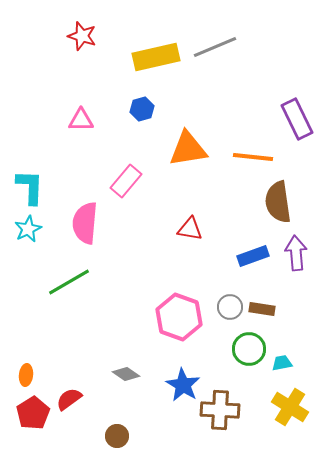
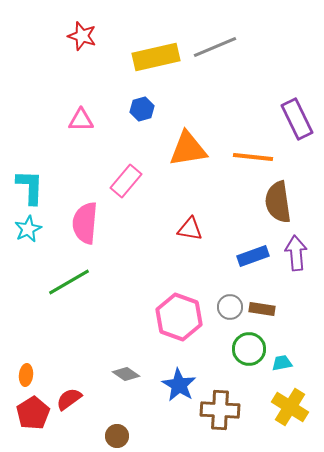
blue star: moved 4 px left
